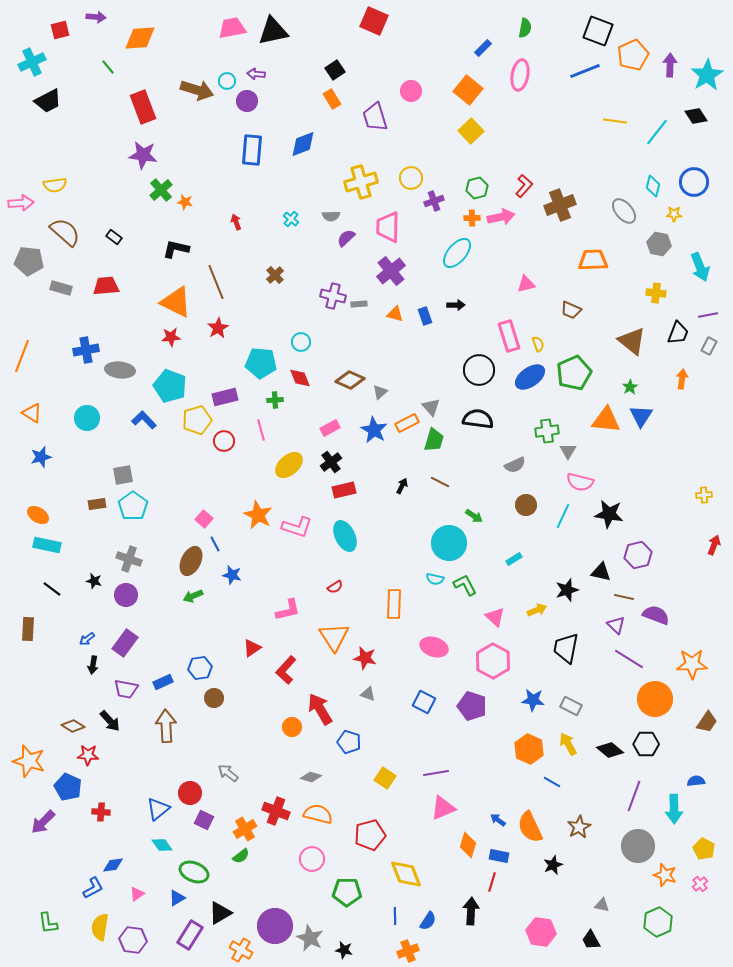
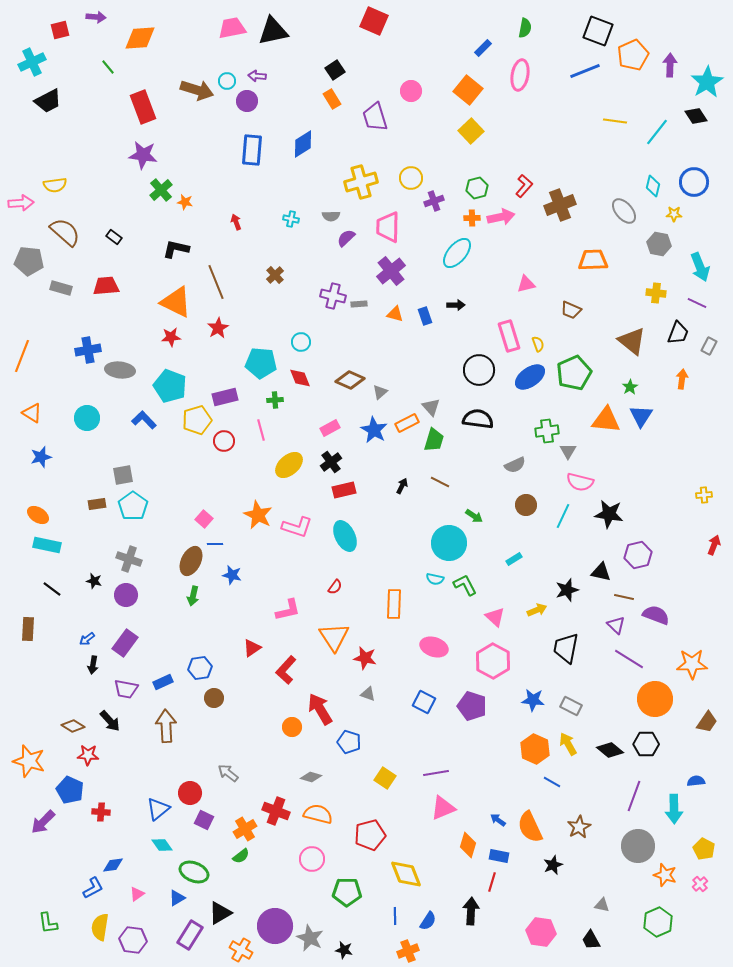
purple arrow at (256, 74): moved 1 px right, 2 px down
cyan star at (707, 75): moved 7 px down
blue diamond at (303, 144): rotated 12 degrees counterclockwise
cyan cross at (291, 219): rotated 28 degrees counterclockwise
purple line at (708, 315): moved 11 px left, 12 px up; rotated 36 degrees clockwise
blue cross at (86, 350): moved 2 px right
blue line at (215, 544): rotated 63 degrees counterclockwise
red semicircle at (335, 587): rotated 21 degrees counterclockwise
green arrow at (193, 596): rotated 54 degrees counterclockwise
orange hexagon at (529, 749): moved 6 px right
blue pentagon at (68, 787): moved 2 px right, 3 px down
